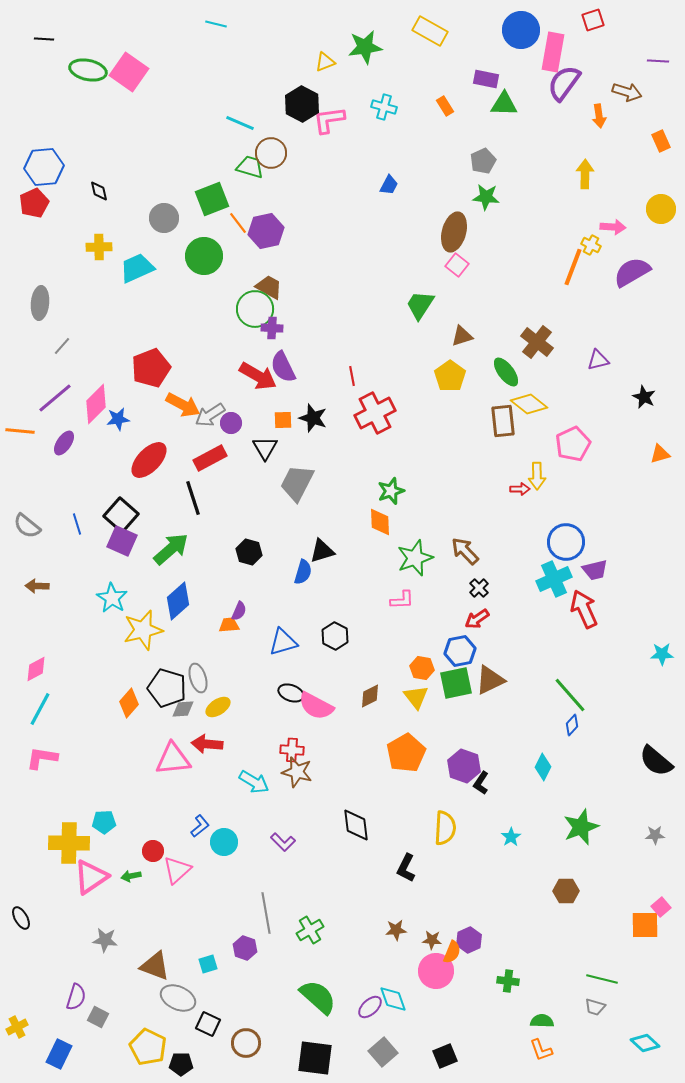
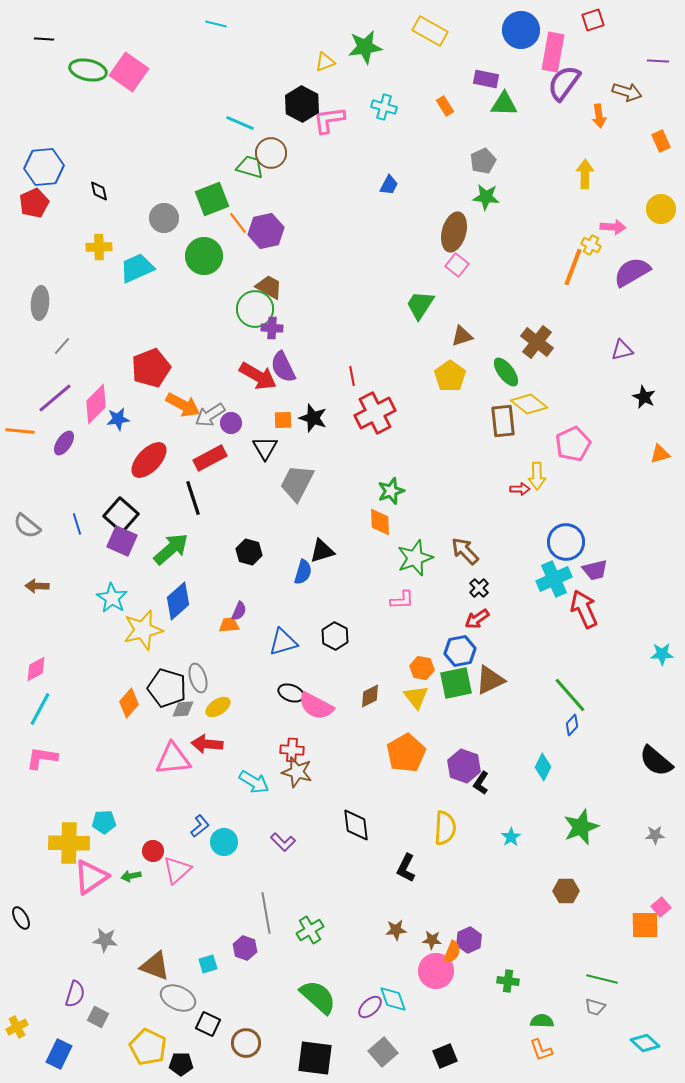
purple triangle at (598, 360): moved 24 px right, 10 px up
purple semicircle at (76, 997): moved 1 px left, 3 px up
